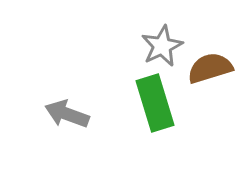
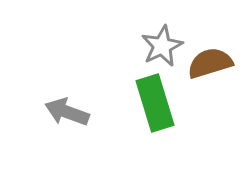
brown semicircle: moved 5 px up
gray arrow: moved 2 px up
